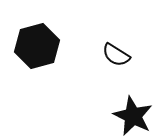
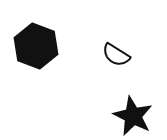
black hexagon: moved 1 px left; rotated 24 degrees counterclockwise
